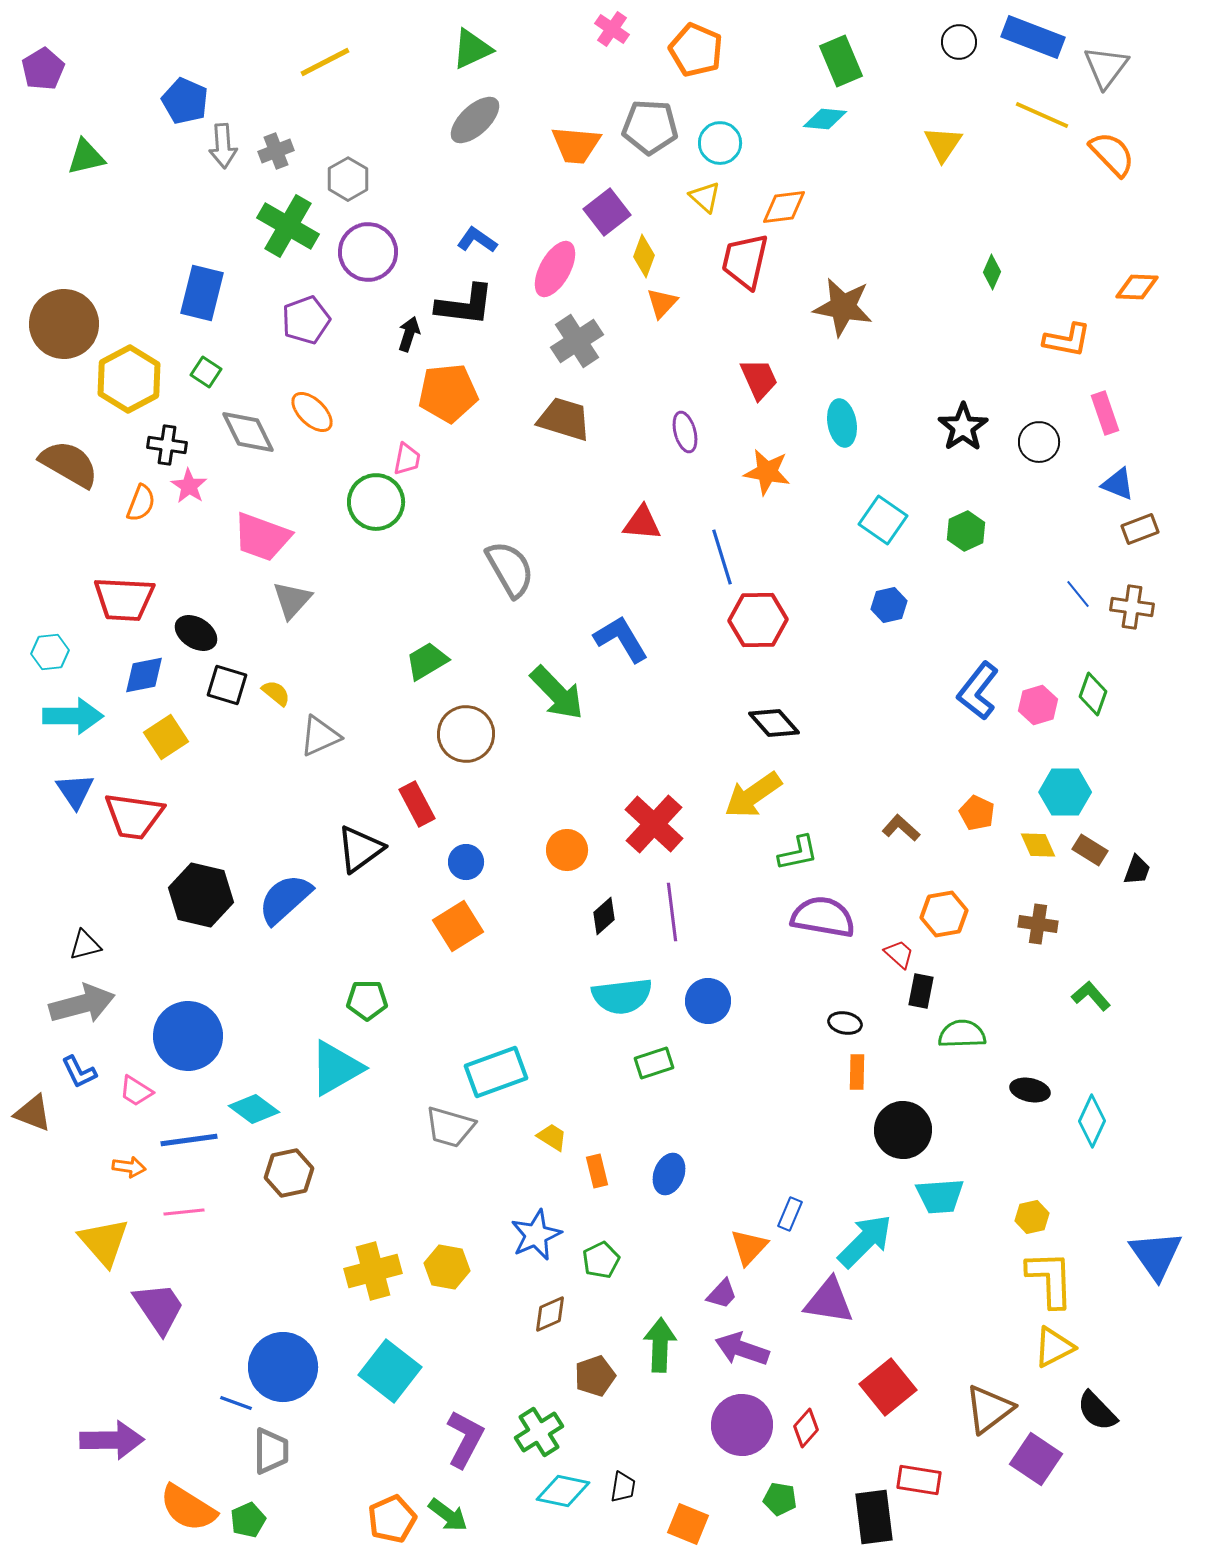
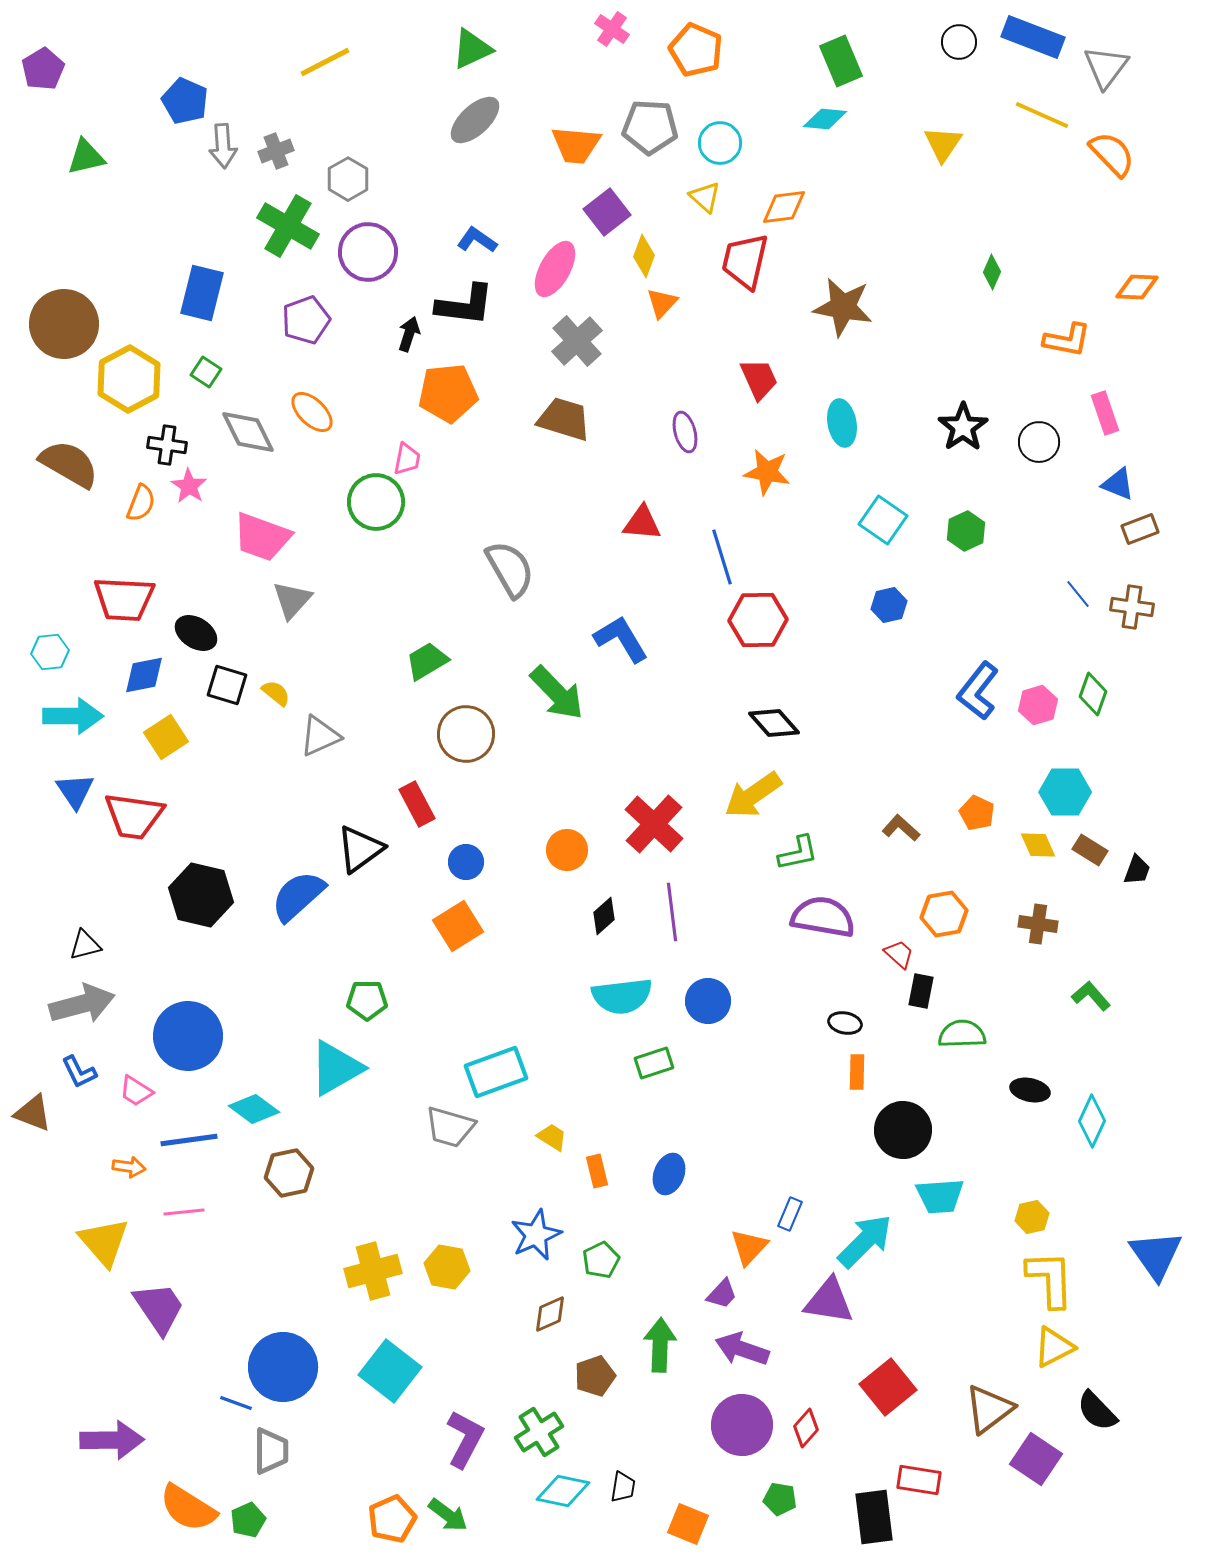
gray cross at (577, 341): rotated 9 degrees counterclockwise
blue semicircle at (285, 899): moved 13 px right, 3 px up
